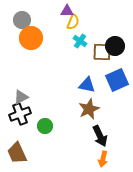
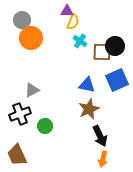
gray triangle: moved 11 px right, 7 px up
brown trapezoid: moved 2 px down
